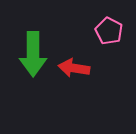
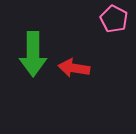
pink pentagon: moved 5 px right, 12 px up
